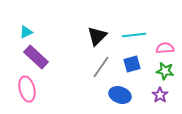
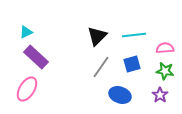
pink ellipse: rotated 45 degrees clockwise
